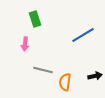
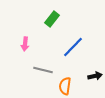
green rectangle: moved 17 px right; rotated 56 degrees clockwise
blue line: moved 10 px left, 12 px down; rotated 15 degrees counterclockwise
orange semicircle: moved 4 px down
